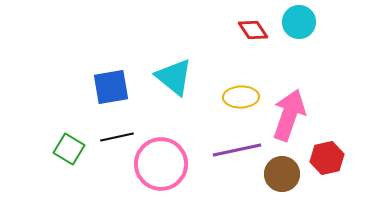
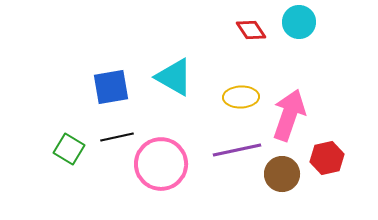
red diamond: moved 2 px left
cyan triangle: rotated 9 degrees counterclockwise
